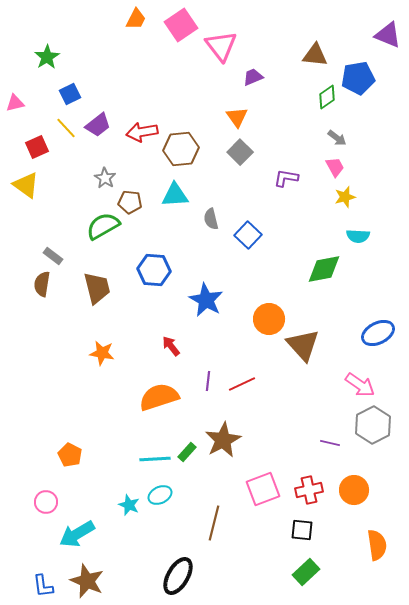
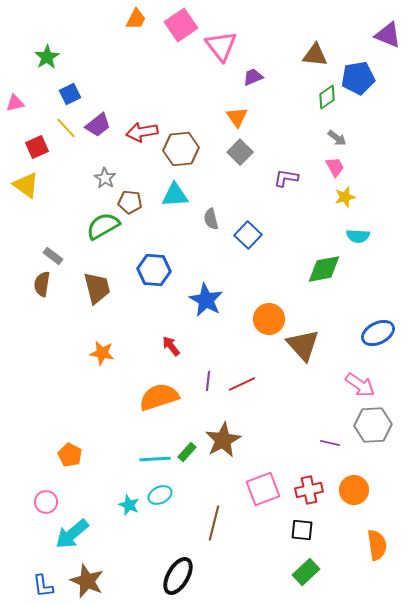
gray hexagon at (373, 425): rotated 24 degrees clockwise
cyan arrow at (77, 534): moved 5 px left; rotated 9 degrees counterclockwise
